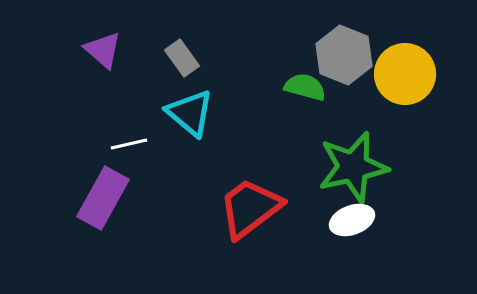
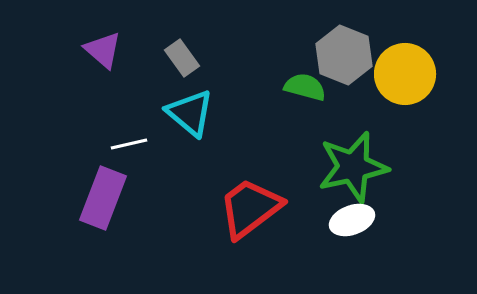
purple rectangle: rotated 8 degrees counterclockwise
